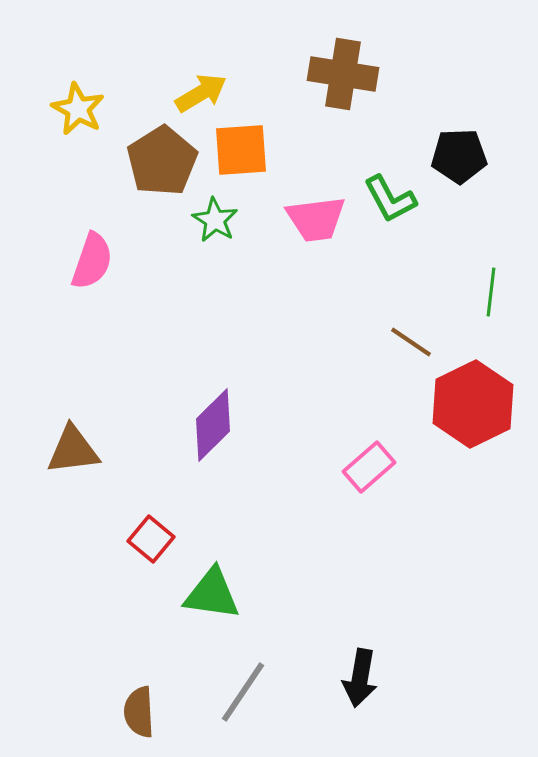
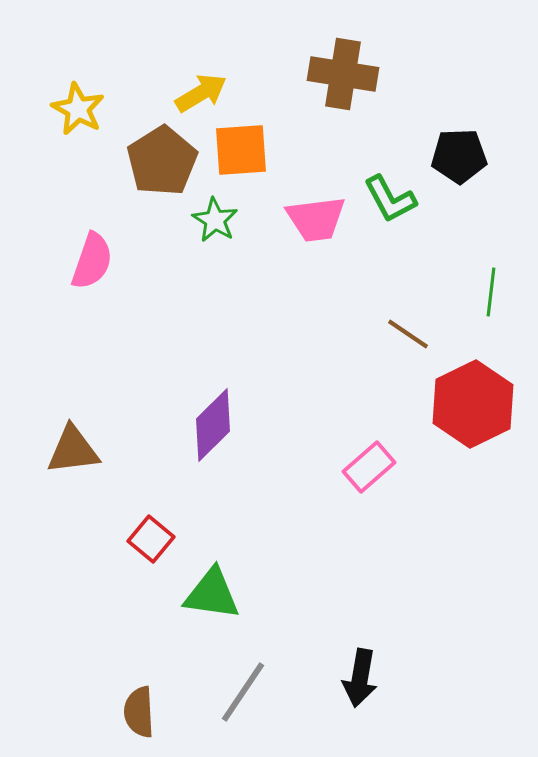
brown line: moved 3 px left, 8 px up
